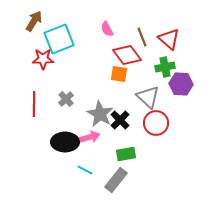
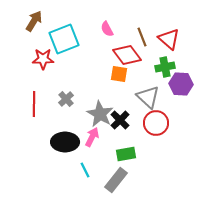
cyan square: moved 5 px right
pink arrow: moved 2 px right; rotated 48 degrees counterclockwise
cyan line: rotated 35 degrees clockwise
